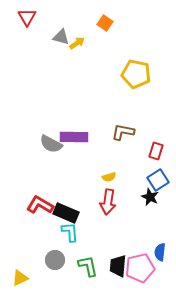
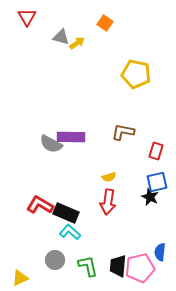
purple rectangle: moved 3 px left
blue square: moved 1 px left, 2 px down; rotated 20 degrees clockwise
cyan L-shape: rotated 45 degrees counterclockwise
